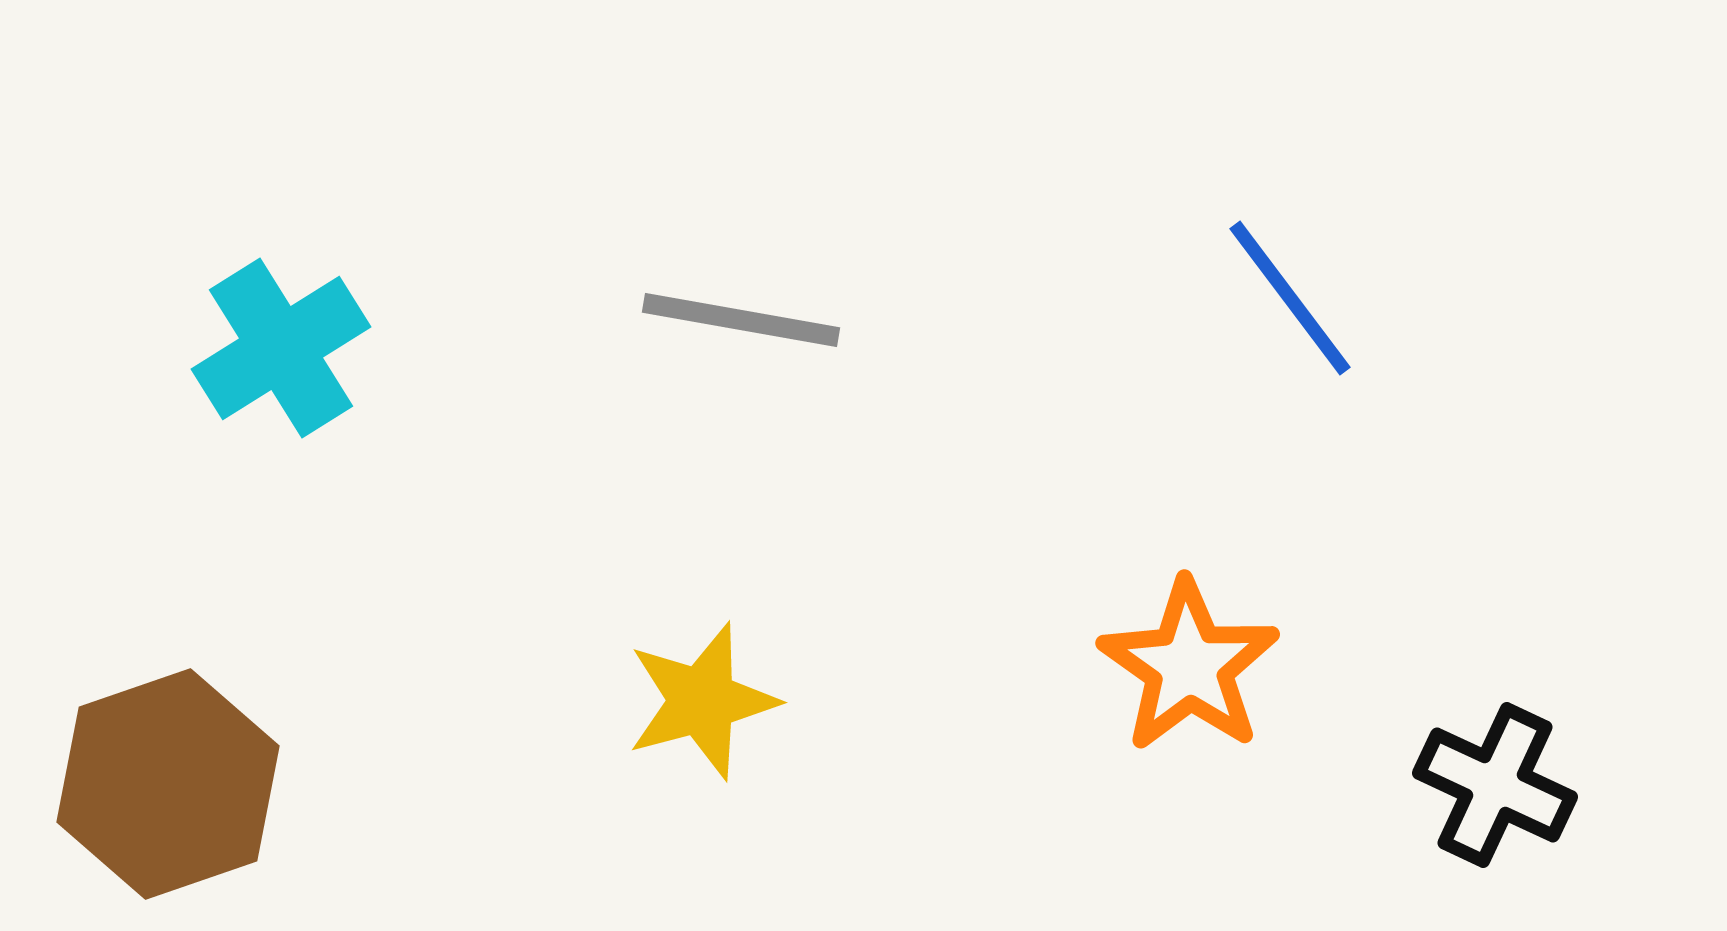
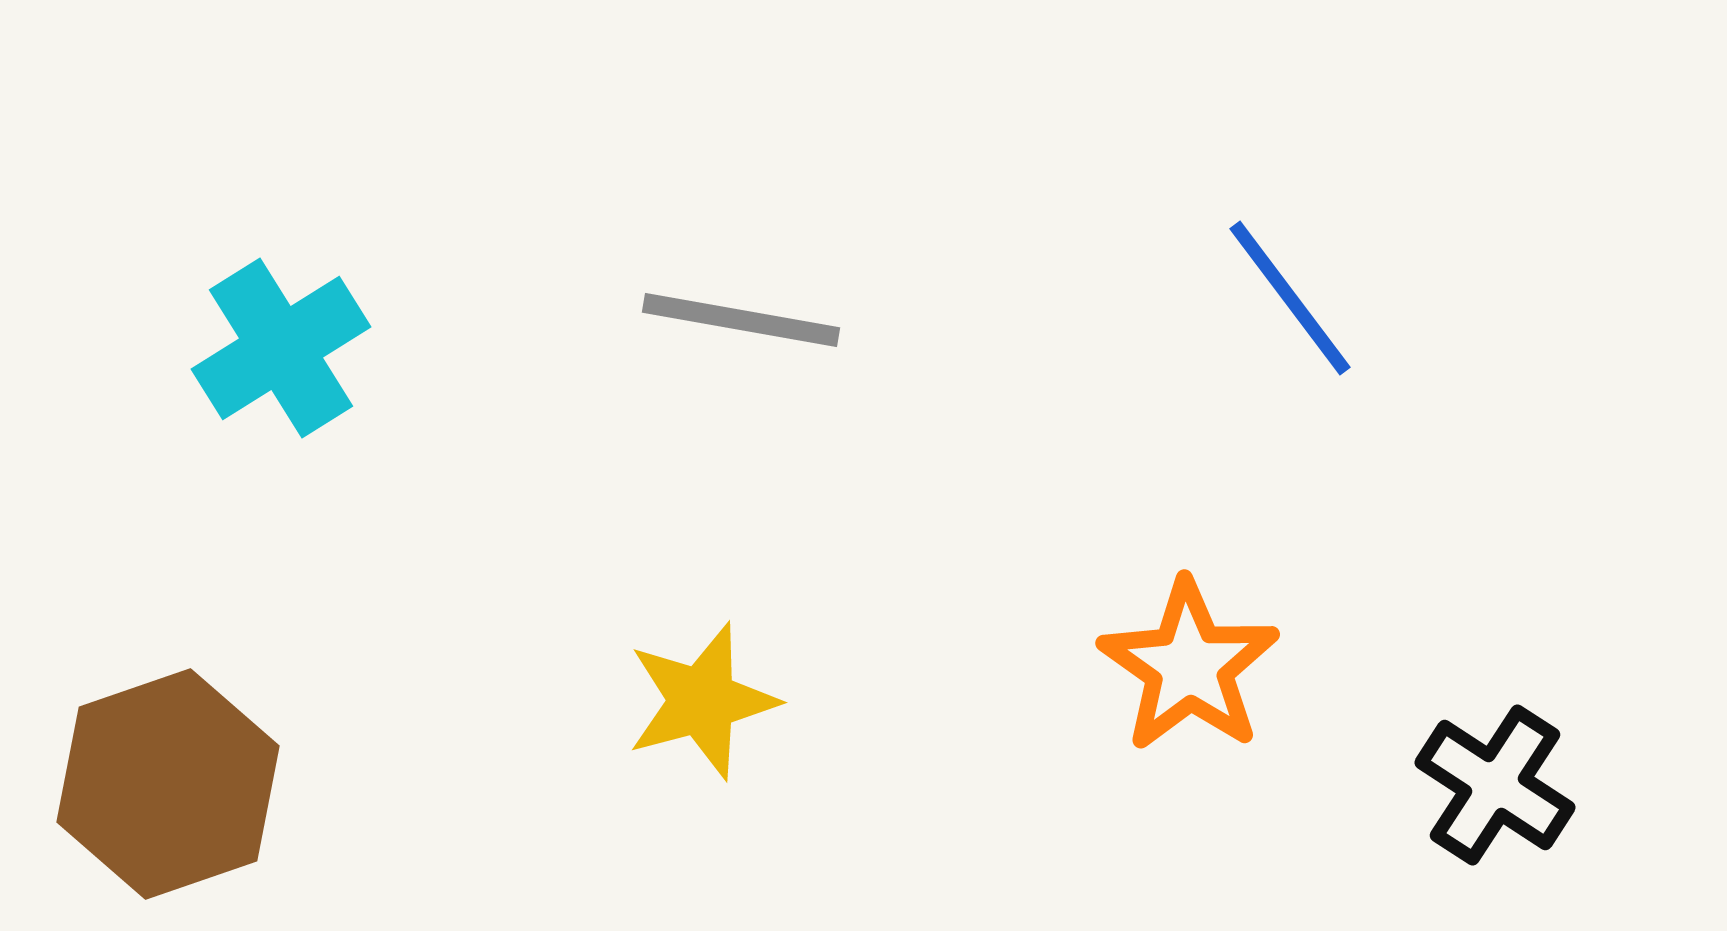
black cross: rotated 8 degrees clockwise
